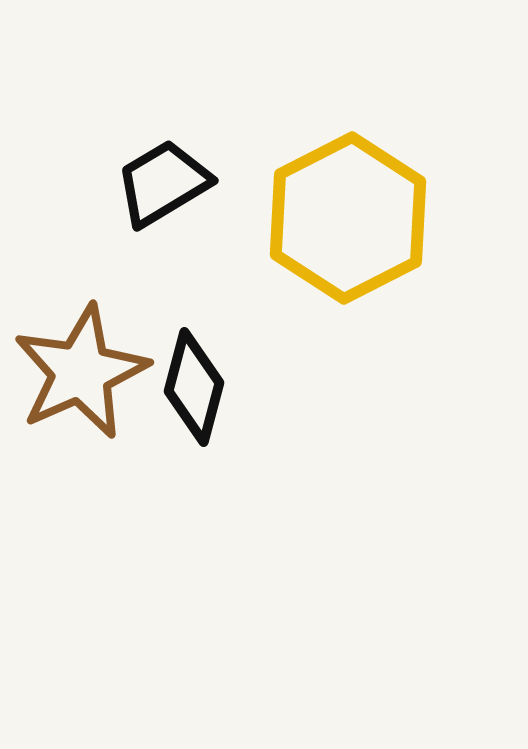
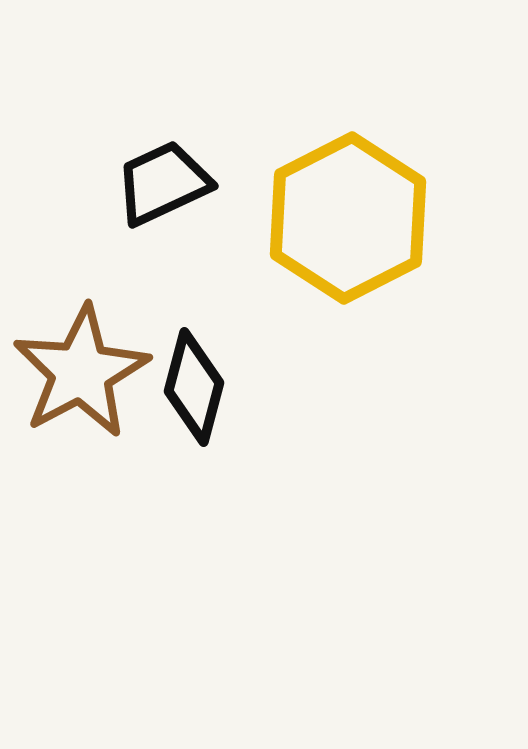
black trapezoid: rotated 6 degrees clockwise
brown star: rotated 4 degrees counterclockwise
